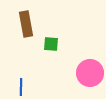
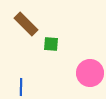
brown rectangle: rotated 35 degrees counterclockwise
